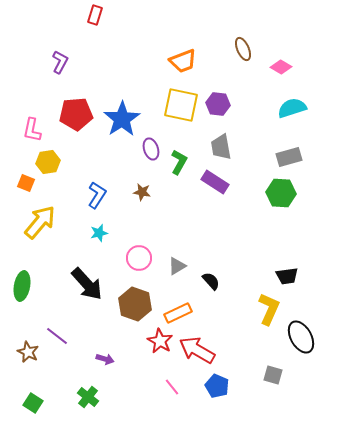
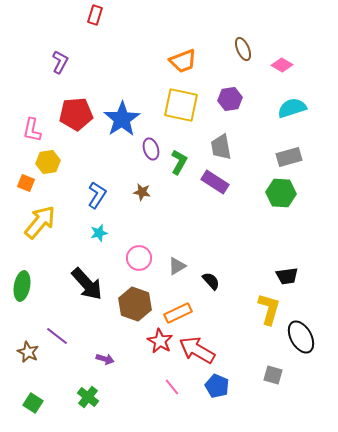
pink diamond at (281, 67): moved 1 px right, 2 px up
purple hexagon at (218, 104): moved 12 px right, 5 px up; rotated 15 degrees counterclockwise
yellow L-shape at (269, 309): rotated 8 degrees counterclockwise
